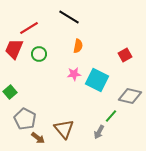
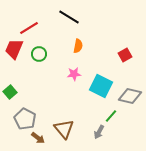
cyan square: moved 4 px right, 6 px down
